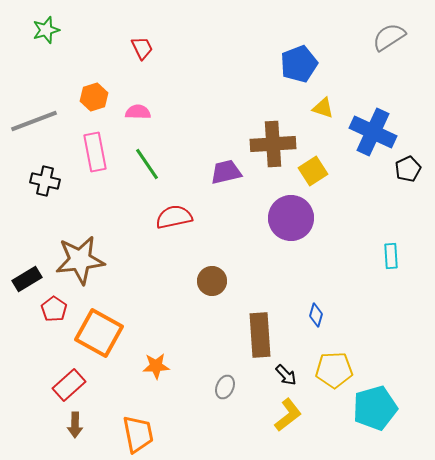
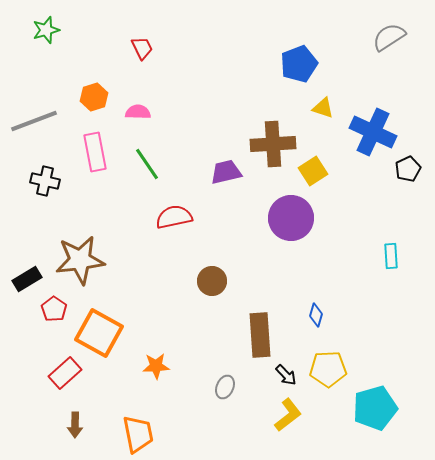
yellow pentagon: moved 6 px left, 1 px up
red rectangle: moved 4 px left, 12 px up
